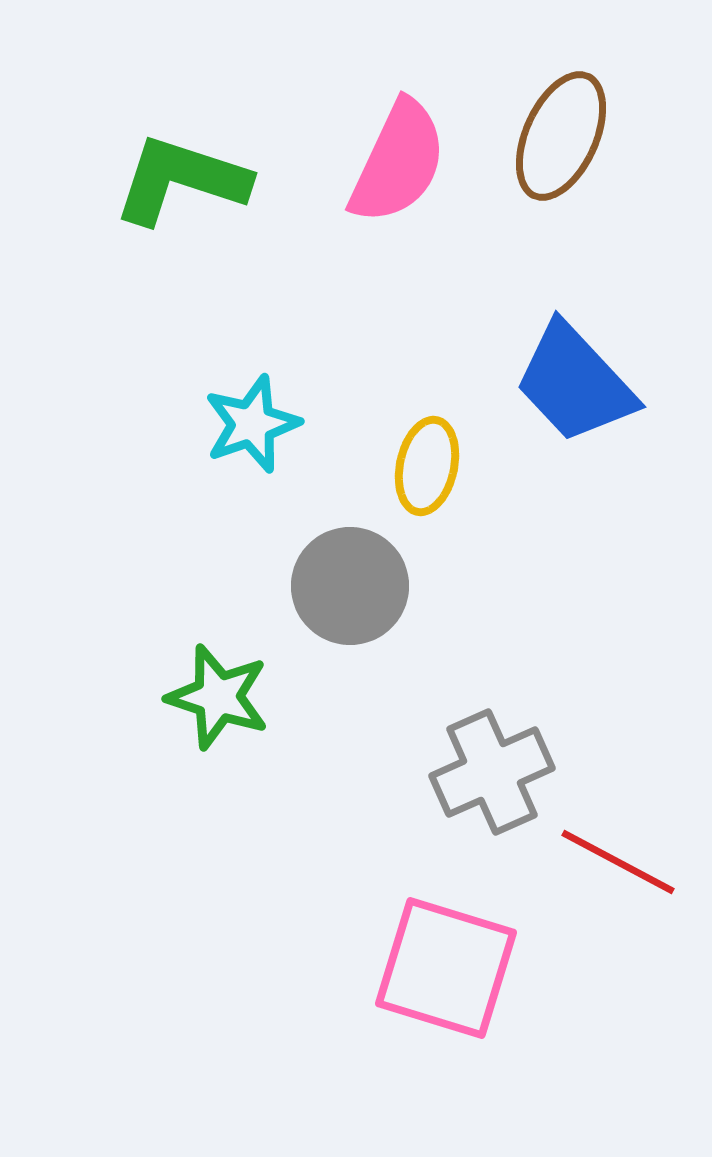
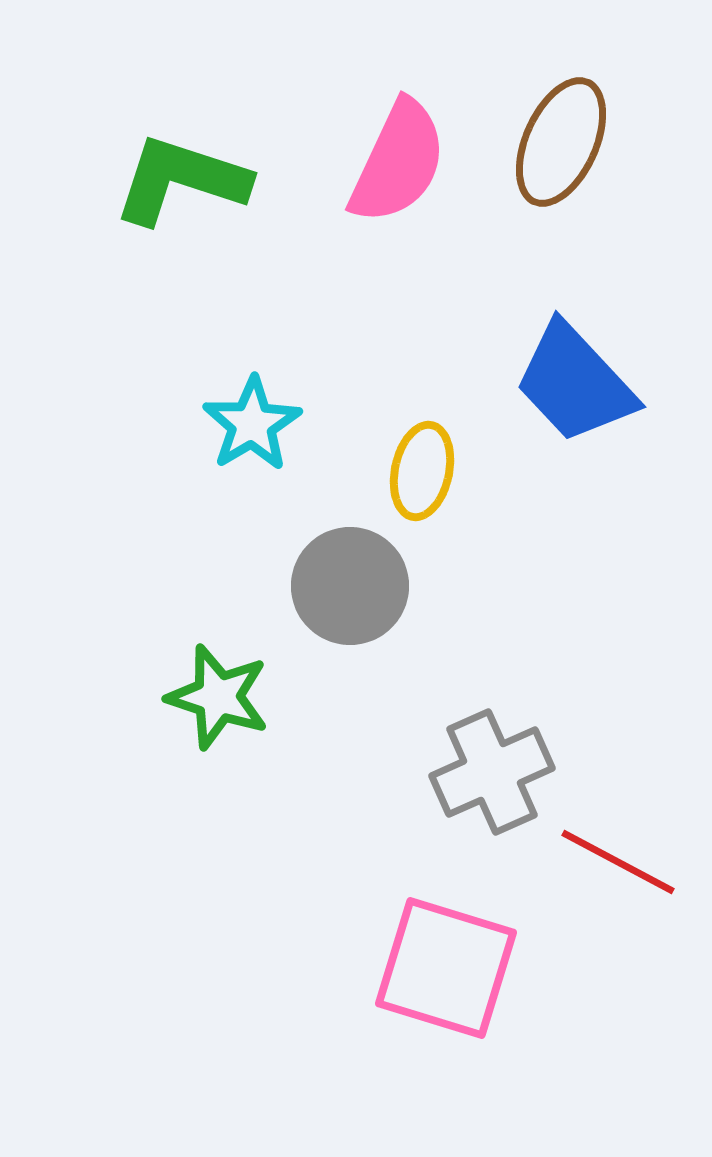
brown ellipse: moved 6 px down
cyan star: rotated 12 degrees counterclockwise
yellow ellipse: moved 5 px left, 5 px down
